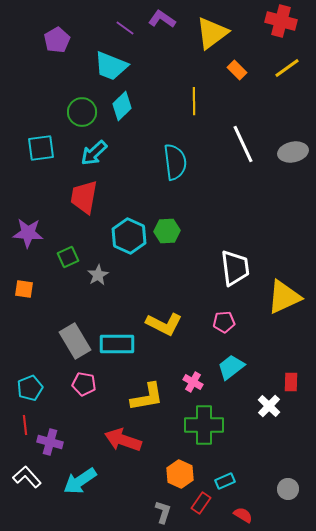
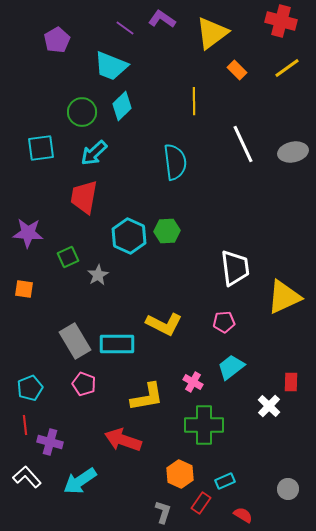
pink pentagon at (84, 384): rotated 10 degrees clockwise
